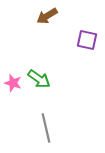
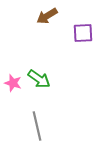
purple square: moved 4 px left, 7 px up; rotated 15 degrees counterclockwise
gray line: moved 9 px left, 2 px up
